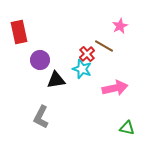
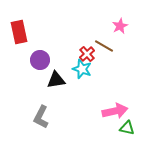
pink arrow: moved 23 px down
